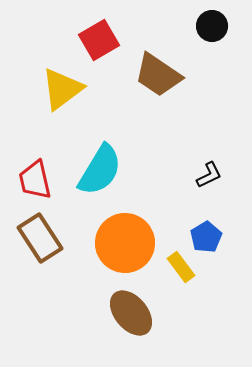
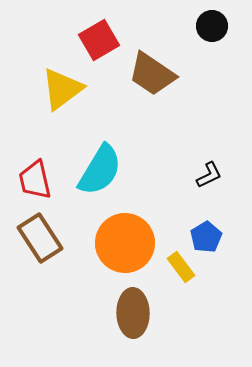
brown trapezoid: moved 6 px left, 1 px up
brown ellipse: moved 2 px right; rotated 39 degrees clockwise
